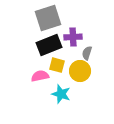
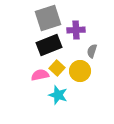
purple cross: moved 3 px right, 7 px up
gray semicircle: moved 5 px right, 2 px up
yellow square: moved 3 px down; rotated 28 degrees clockwise
pink semicircle: moved 1 px up
cyan star: moved 3 px left, 1 px down
